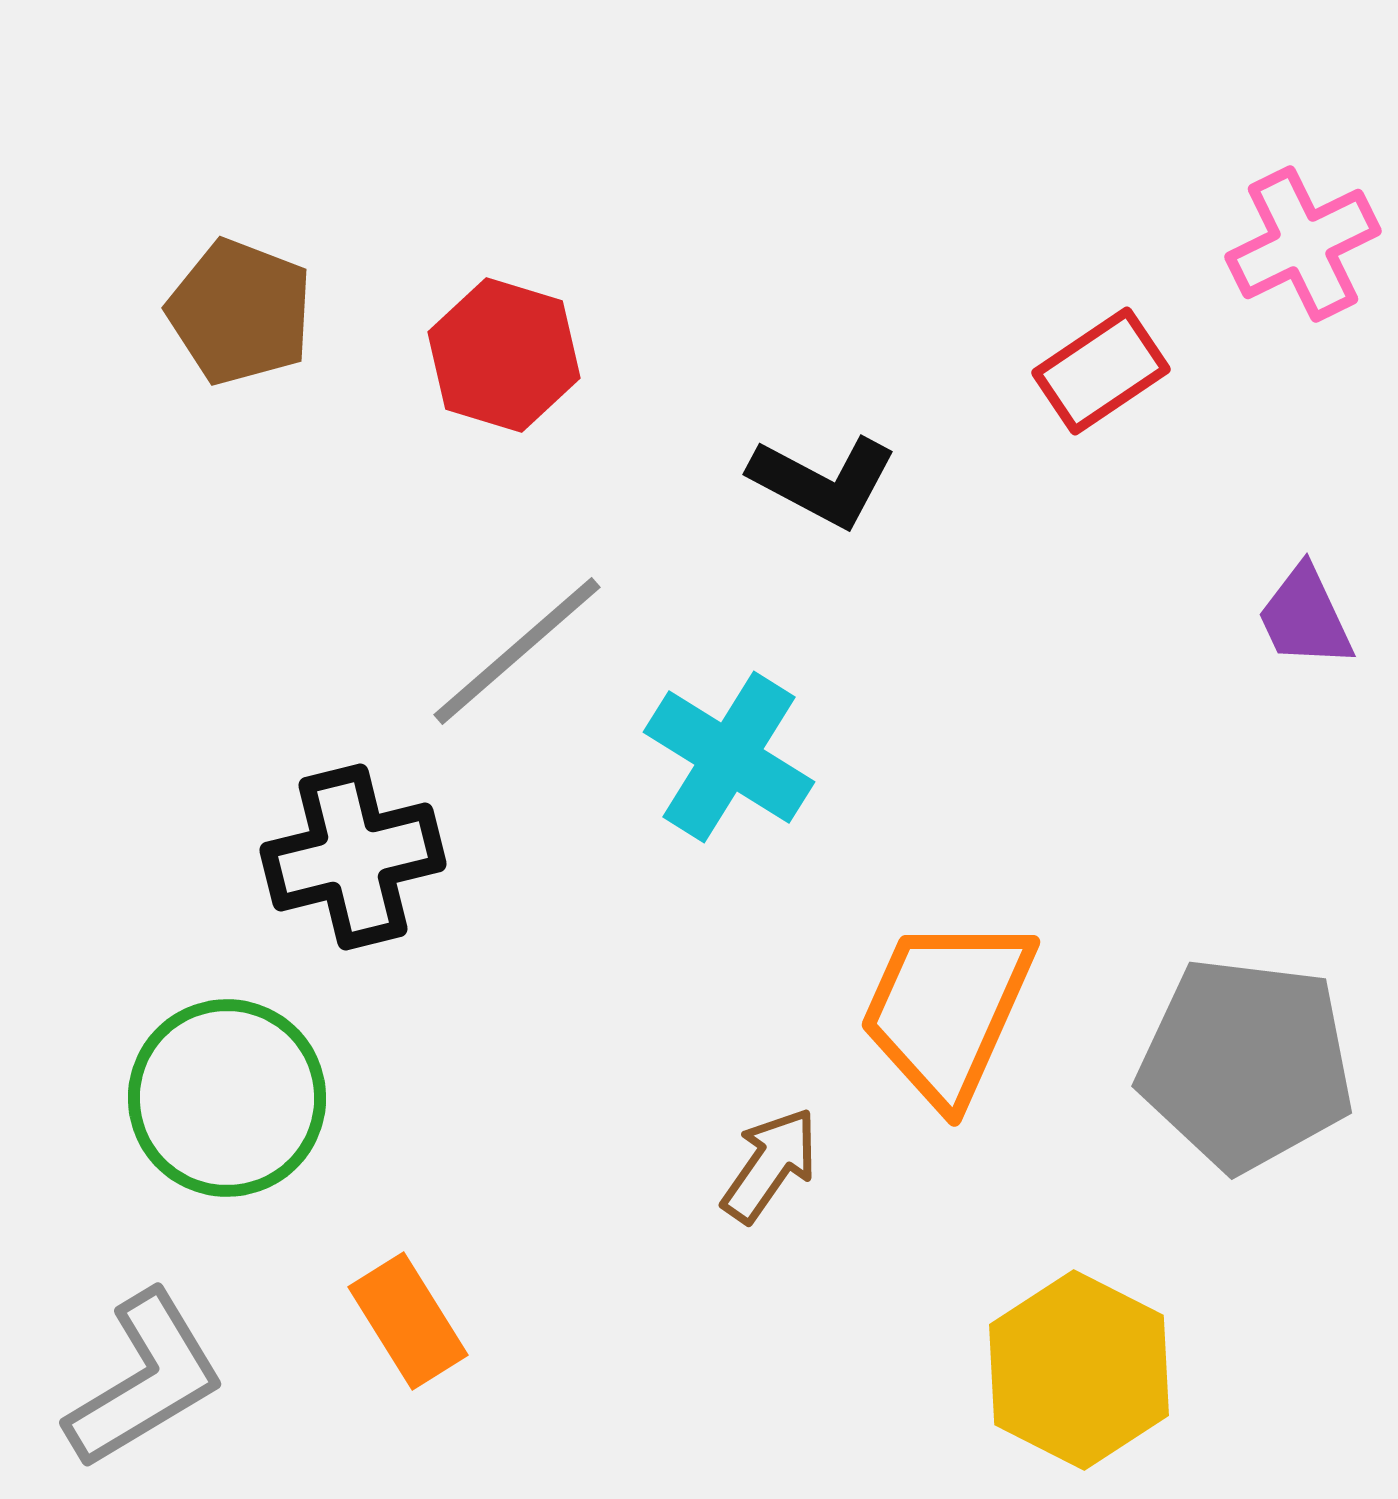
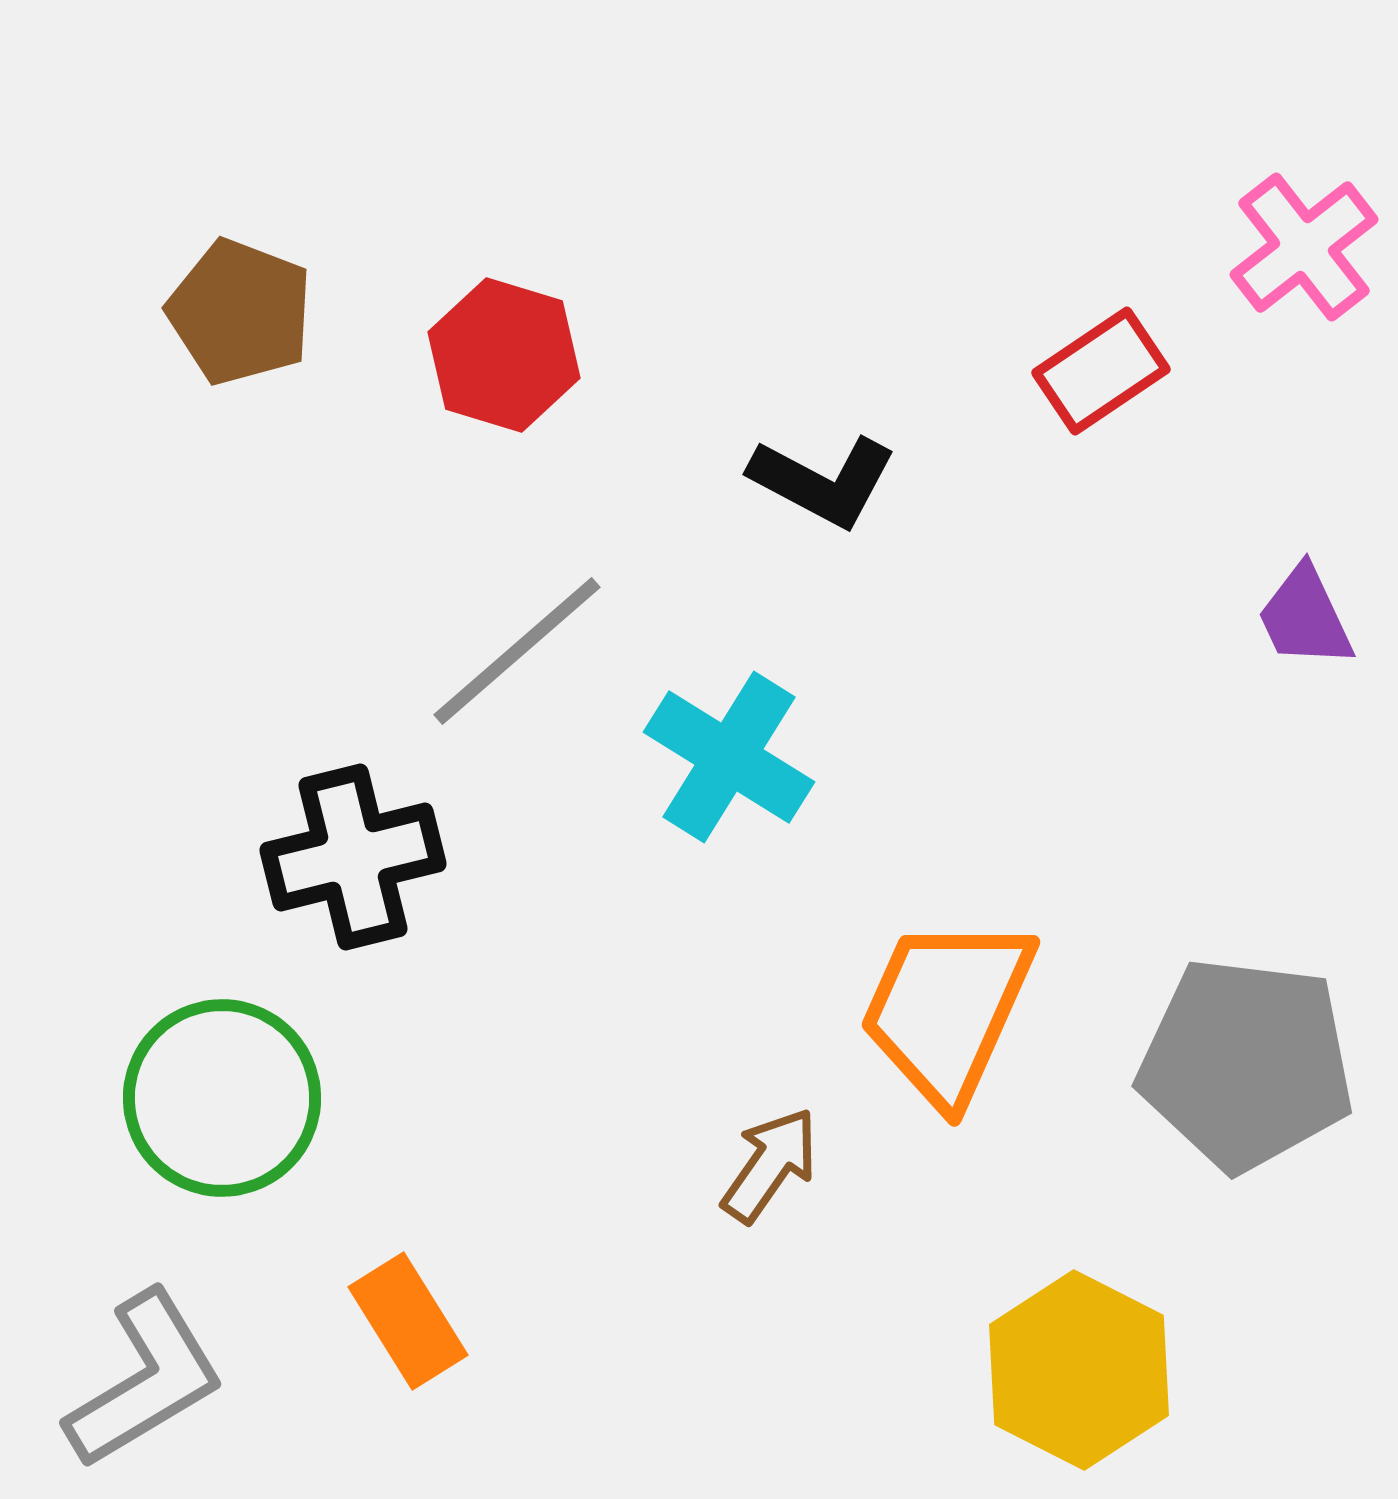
pink cross: moved 1 px right, 3 px down; rotated 12 degrees counterclockwise
green circle: moved 5 px left
